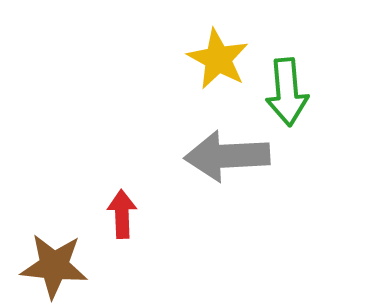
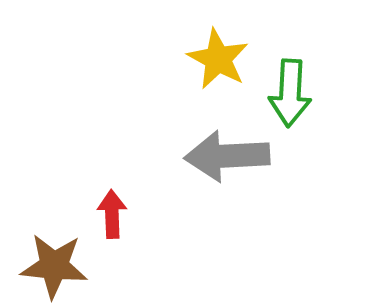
green arrow: moved 3 px right, 1 px down; rotated 8 degrees clockwise
red arrow: moved 10 px left
